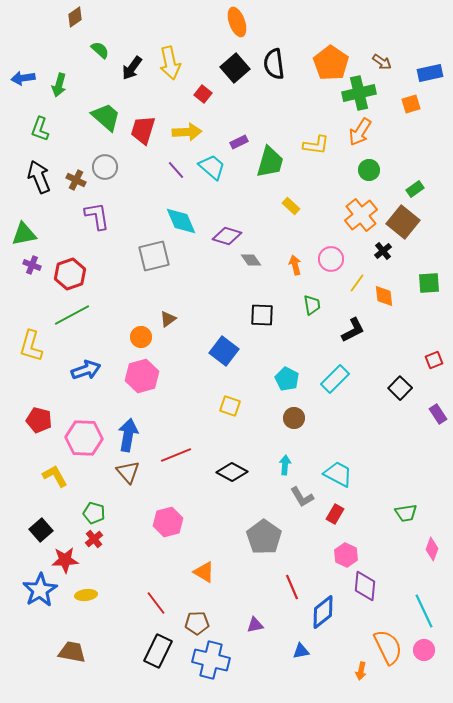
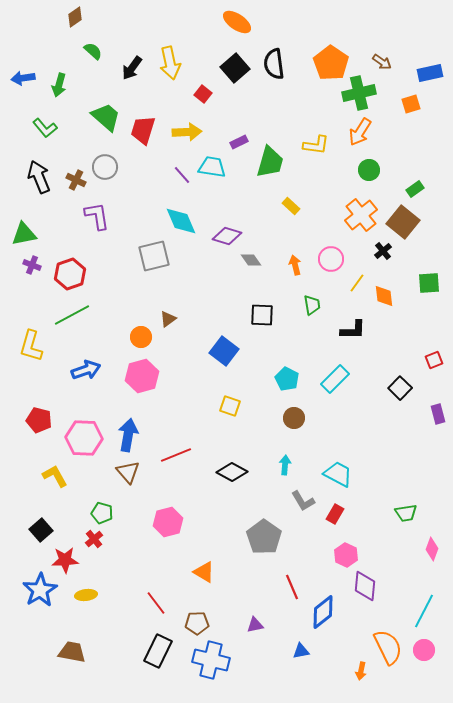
orange ellipse at (237, 22): rotated 36 degrees counterclockwise
green semicircle at (100, 50): moved 7 px left, 1 px down
green L-shape at (40, 129): moved 5 px right, 1 px up; rotated 60 degrees counterclockwise
cyan trapezoid at (212, 167): rotated 32 degrees counterclockwise
purple line at (176, 170): moved 6 px right, 5 px down
black L-shape at (353, 330): rotated 28 degrees clockwise
purple rectangle at (438, 414): rotated 18 degrees clockwise
gray L-shape at (302, 497): moved 1 px right, 4 px down
green pentagon at (94, 513): moved 8 px right
cyan line at (424, 611): rotated 52 degrees clockwise
